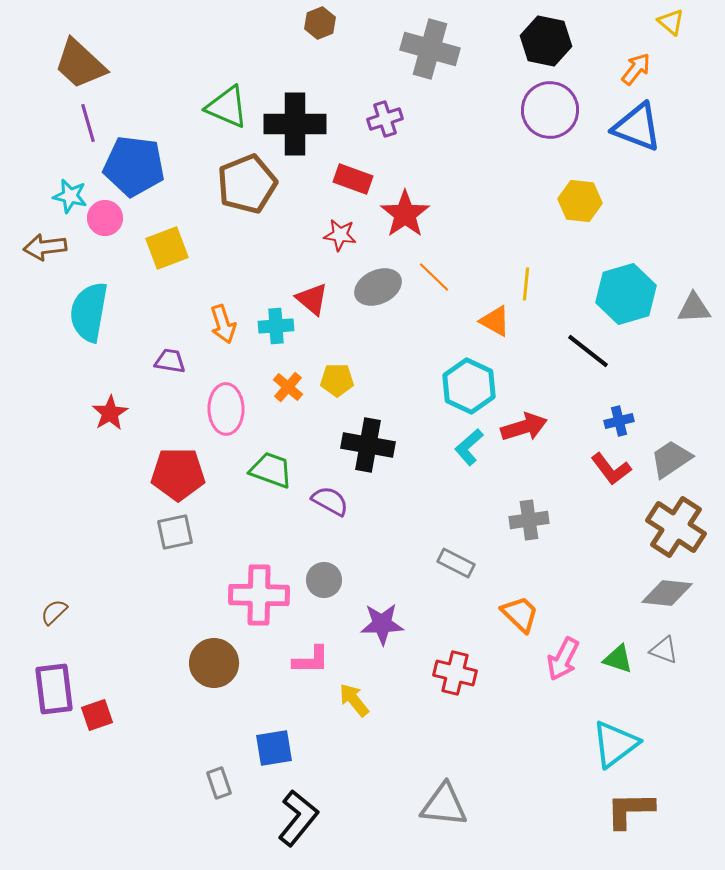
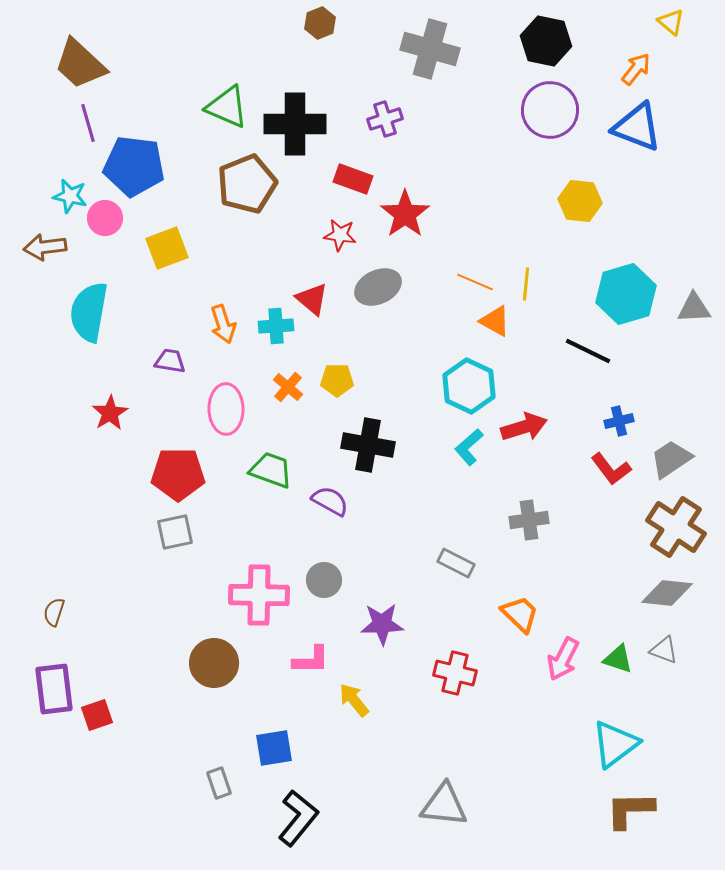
orange line at (434, 277): moved 41 px right, 5 px down; rotated 21 degrees counterclockwise
black line at (588, 351): rotated 12 degrees counterclockwise
brown semicircle at (54, 612): rotated 28 degrees counterclockwise
